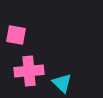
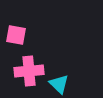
cyan triangle: moved 3 px left, 1 px down
